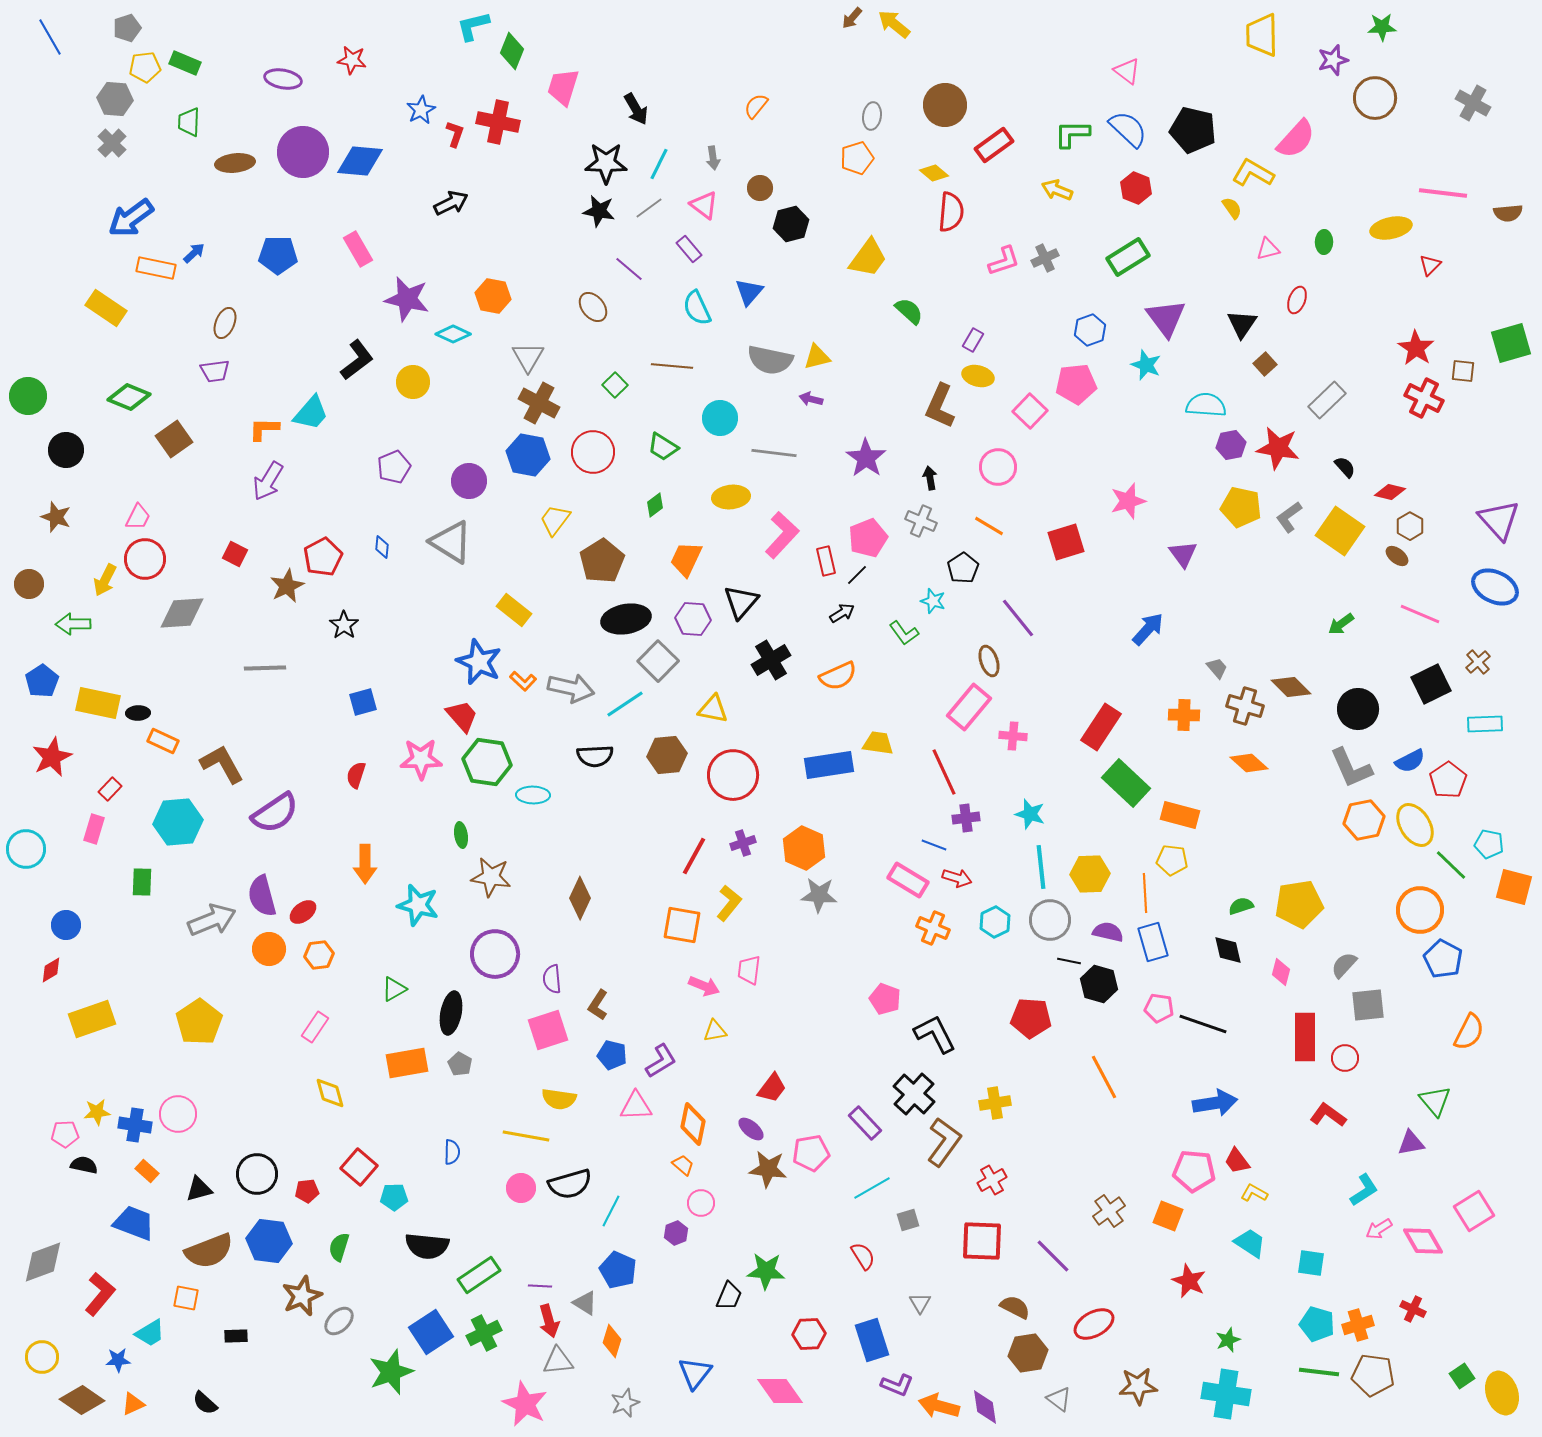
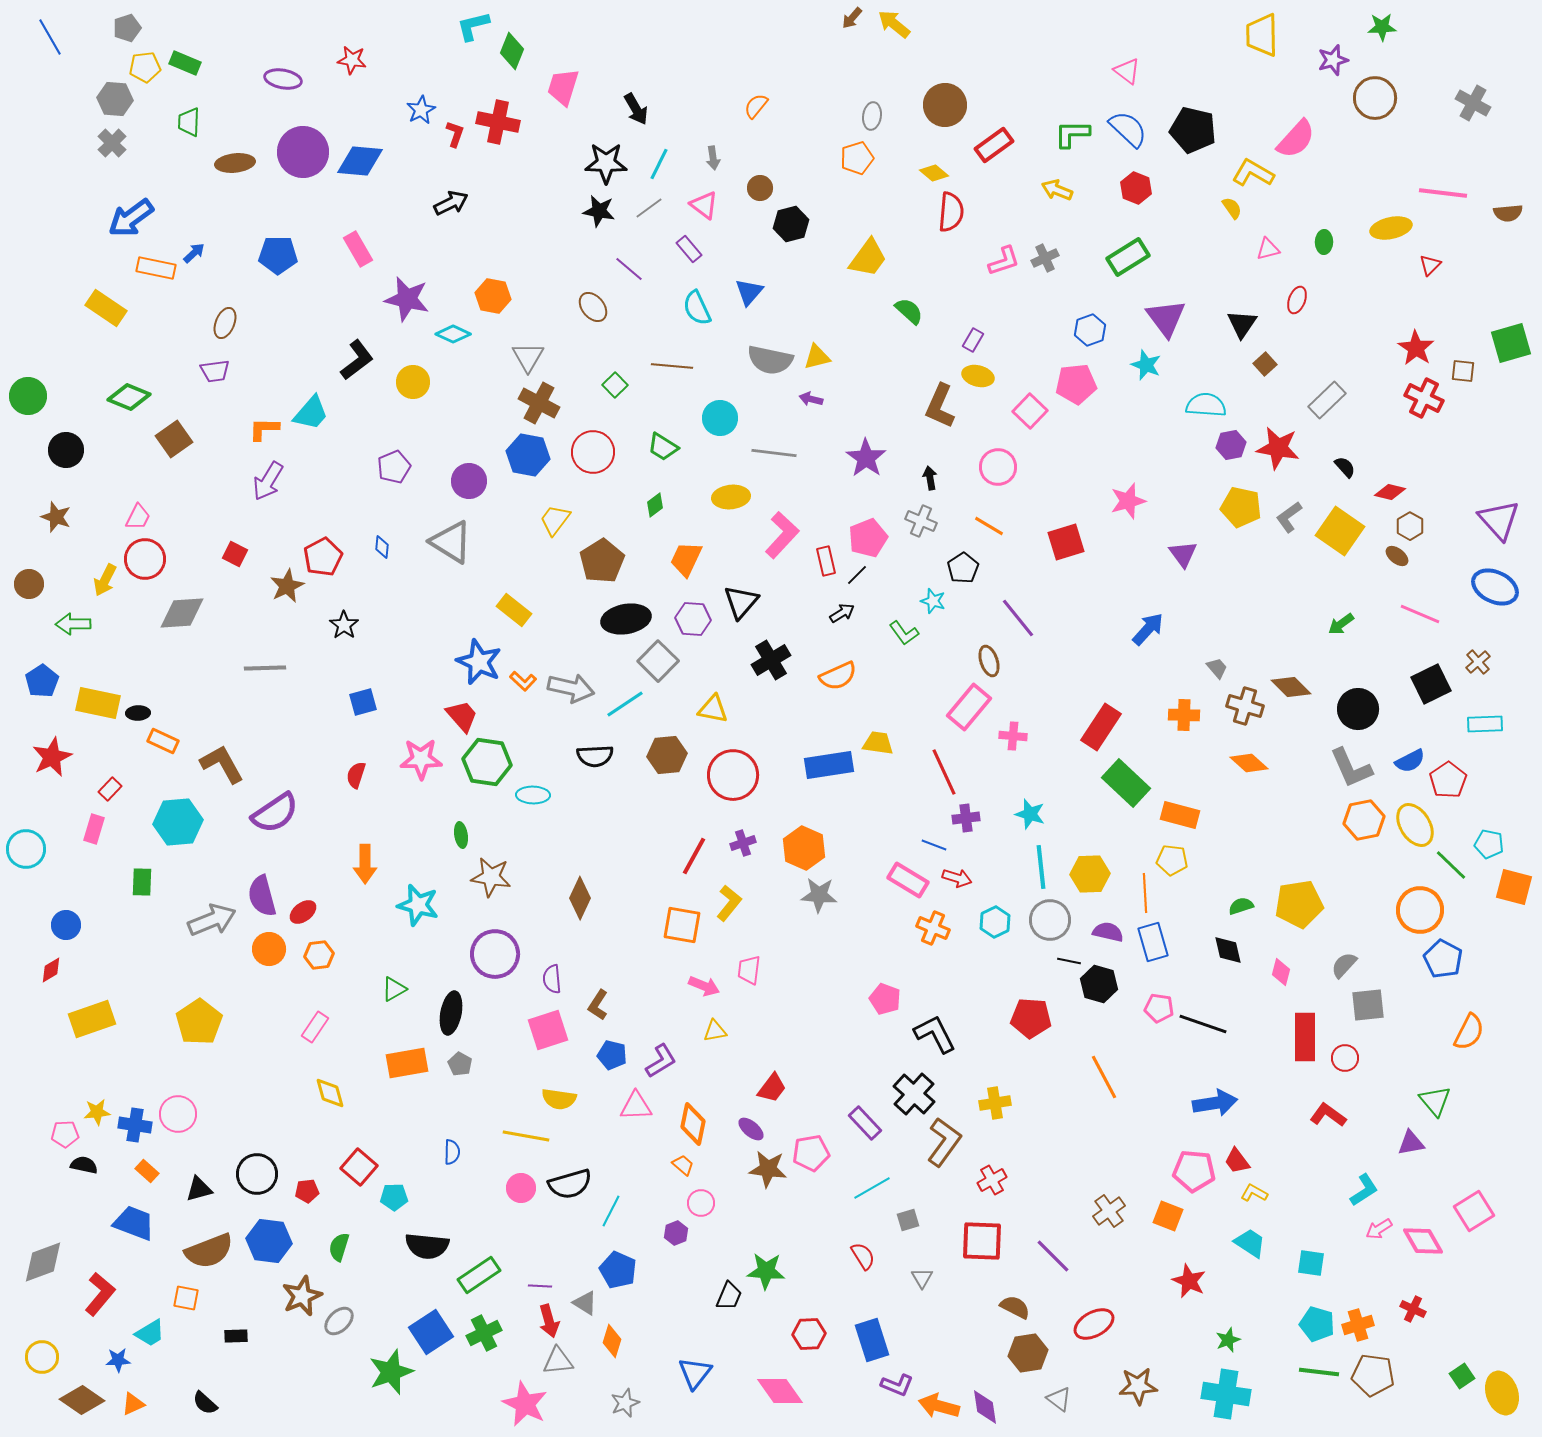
gray triangle at (920, 1303): moved 2 px right, 25 px up
